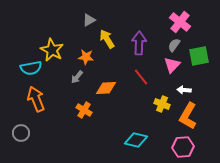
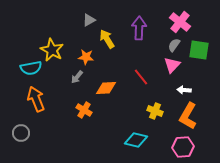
purple arrow: moved 15 px up
green square: moved 6 px up; rotated 20 degrees clockwise
yellow cross: moved 7 px left, 7 px down
